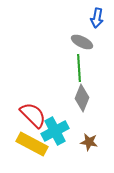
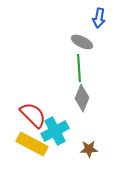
blue arrow: moved 2 px right
brown star: moved 7 px down; rotated 12 degrees counterclockwise
